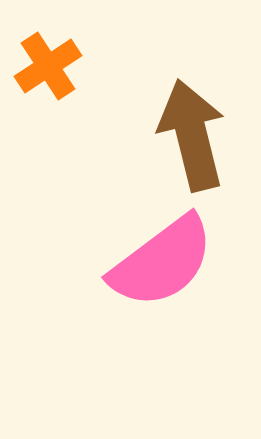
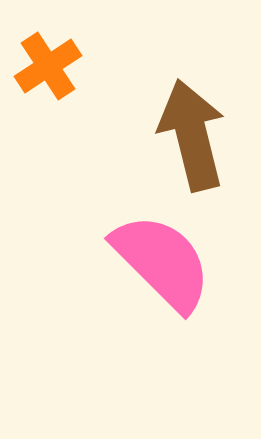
pink semicircle: rotated 98 degrees counterclockwise
